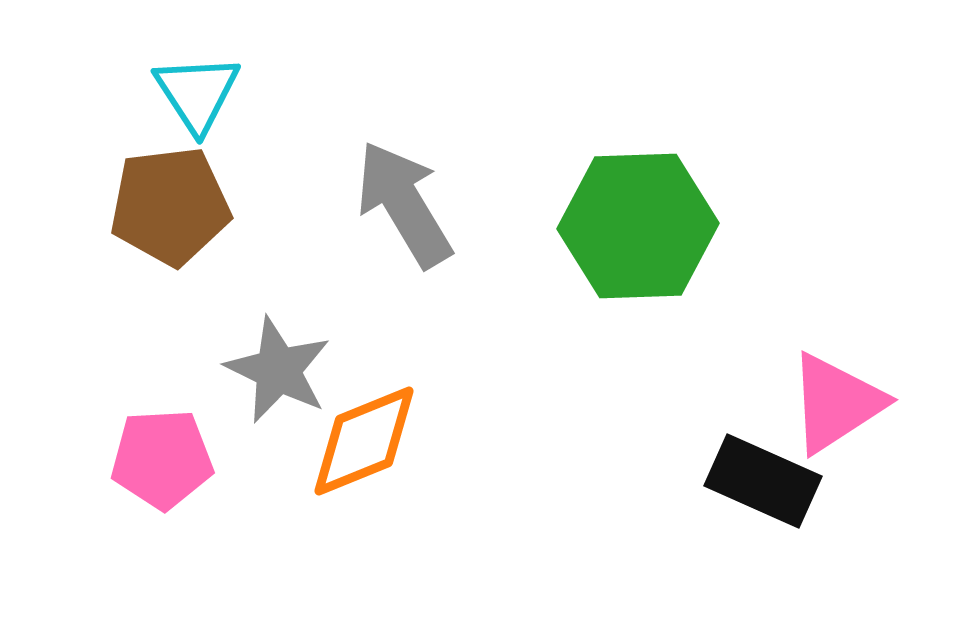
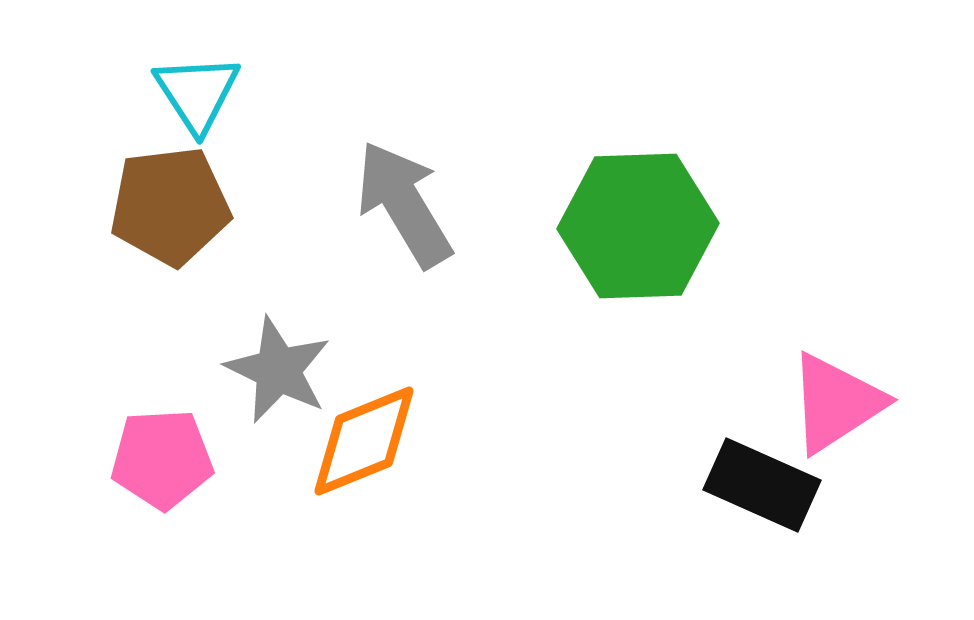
black rectangle: moved 1 px left, 4 px down
